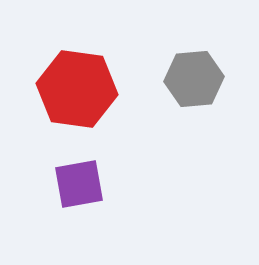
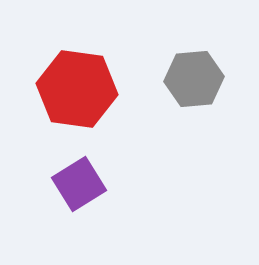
purple square: rotated 22 degrees counterclockwise
